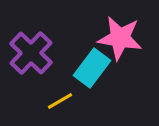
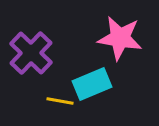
cyan rectangle: moved 16 px down; rotated 30 degrees clockwise
yellow line: rotated 40 degrees clockwise
